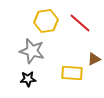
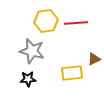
red line: moved 4 px left; rotated 45 degrees counterclockwise
yellow rectangle: rotated 10 degrees counterclockwise
